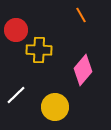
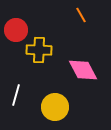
pink diamond: rotated 68 degrees counterclockwise
white line: rotated 30 degrees counterclockwise
